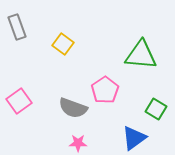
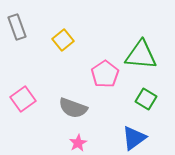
yellow square: moved 4 px up; rotated 15 degrees clockwise
pink pentagon: moved 16 px up
pink square: moved 4 px right, 2 px up
green square: moved 10 px left, 10 px up
pink star: rotated 30 degrees counterclockwise
